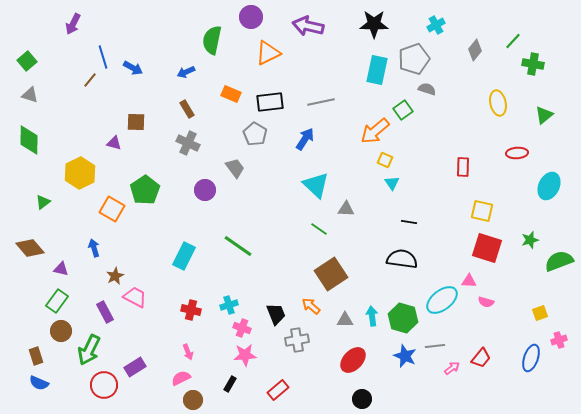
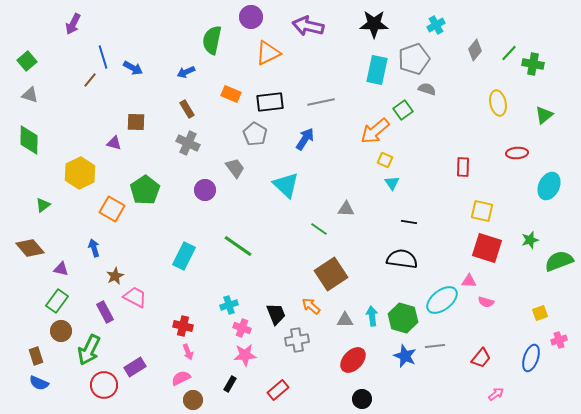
green line at (513, 41): moved 4 px left, 12 px down
cyan triangle at (316, 185): moved 30 px left
green triangle at (43, 202): moved 3 px down
red cross at (191, 310): moved 8 px left, 16 px down
pink arrow at (452, 368): moved 44 px right, 26 px down
